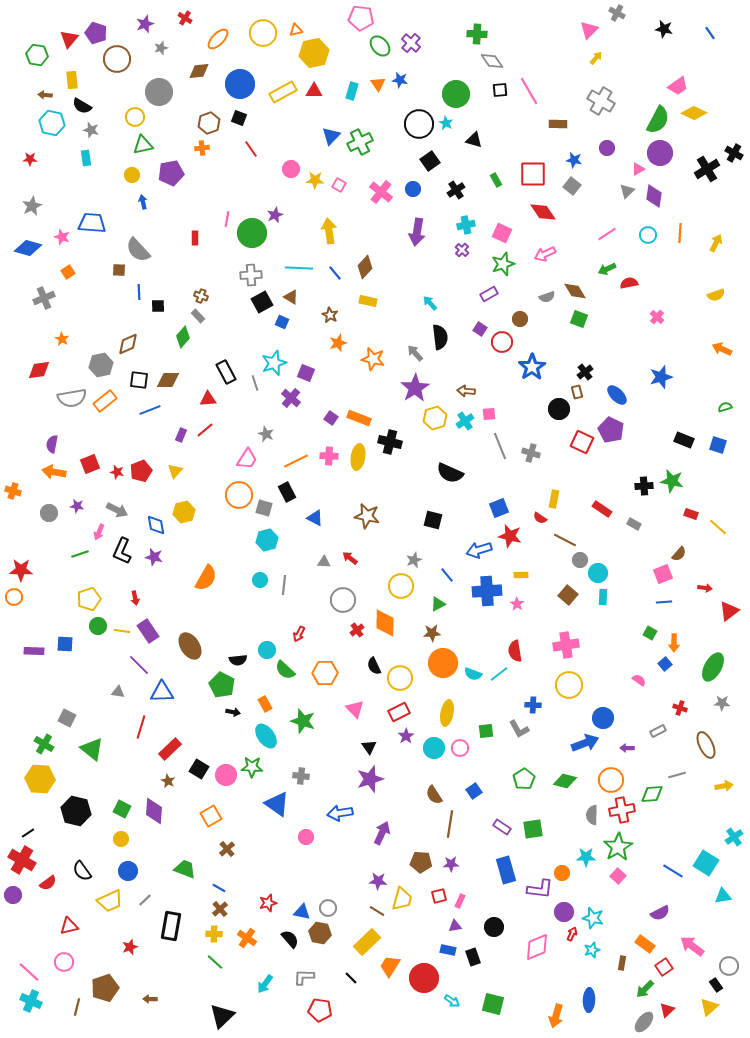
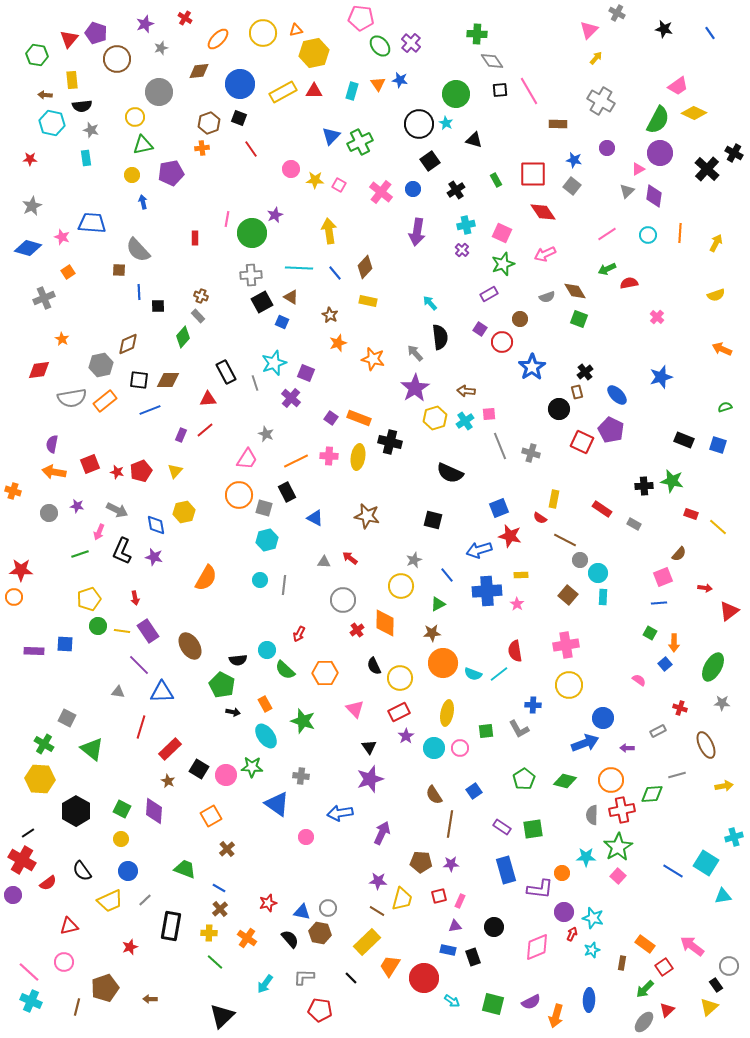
black semicircle at (82, 106): rotated 36 degrees counterclockwise
black cross at (707, 169): rotated 15 degrees counterclockwise
pink square at (663, 574): moved 3 px down
blue line at (664, 602): moved 5 px left, 1 px down
black hexagon at (76, 811): rotated 16 degrees clockwise
cyan cross at (734, 837): rotated 18 degrees clockwise
purple semicircle at (660, 913): moved 129 px left, 89 px down
yellow cross at (214, 934): moved 5 px left, 1 px up
